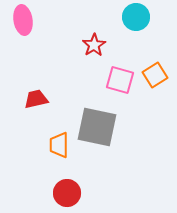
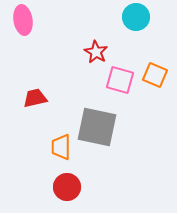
red star: moved 2 px right, 7 px down; rotated 10 degrees counterclockwise
orange square: rotated 35 degrees counterclockwise
red trapezoid: moved 1 px left, 1 px up
orange trapezoid: moved 2 px right, 2 px down
red circle: moved 6 px up
